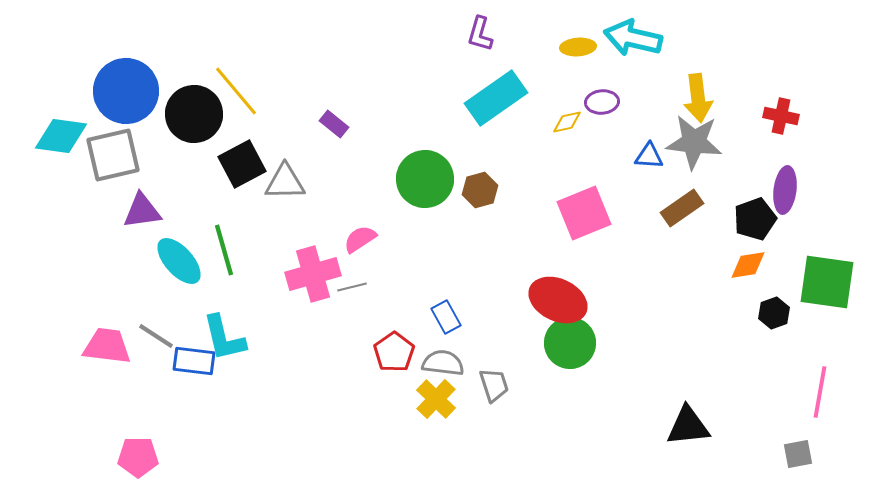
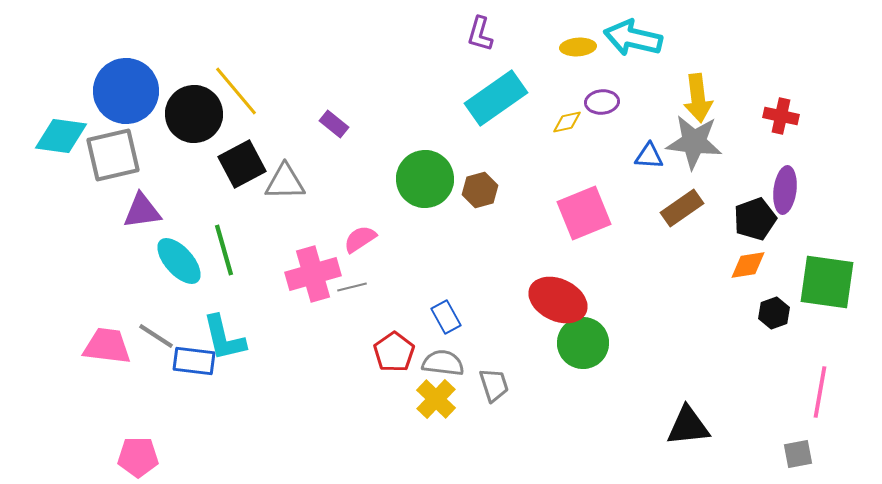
green circle at (570, 343): moved 13 px right
